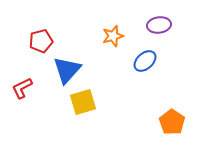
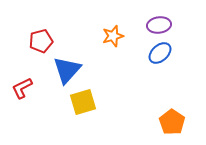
blue ellipse: moved 15 px right, 8 px up
